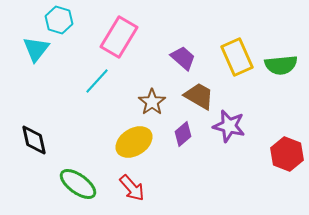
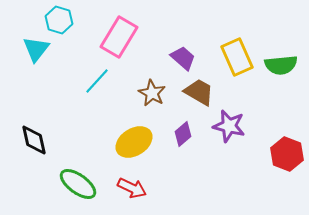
brown trapezoid: moved 4 px up
brown star: moved 9 px up; rotated 8 degrees counterclockwise
red arrow: rotated 24 degrees counterclockwise
